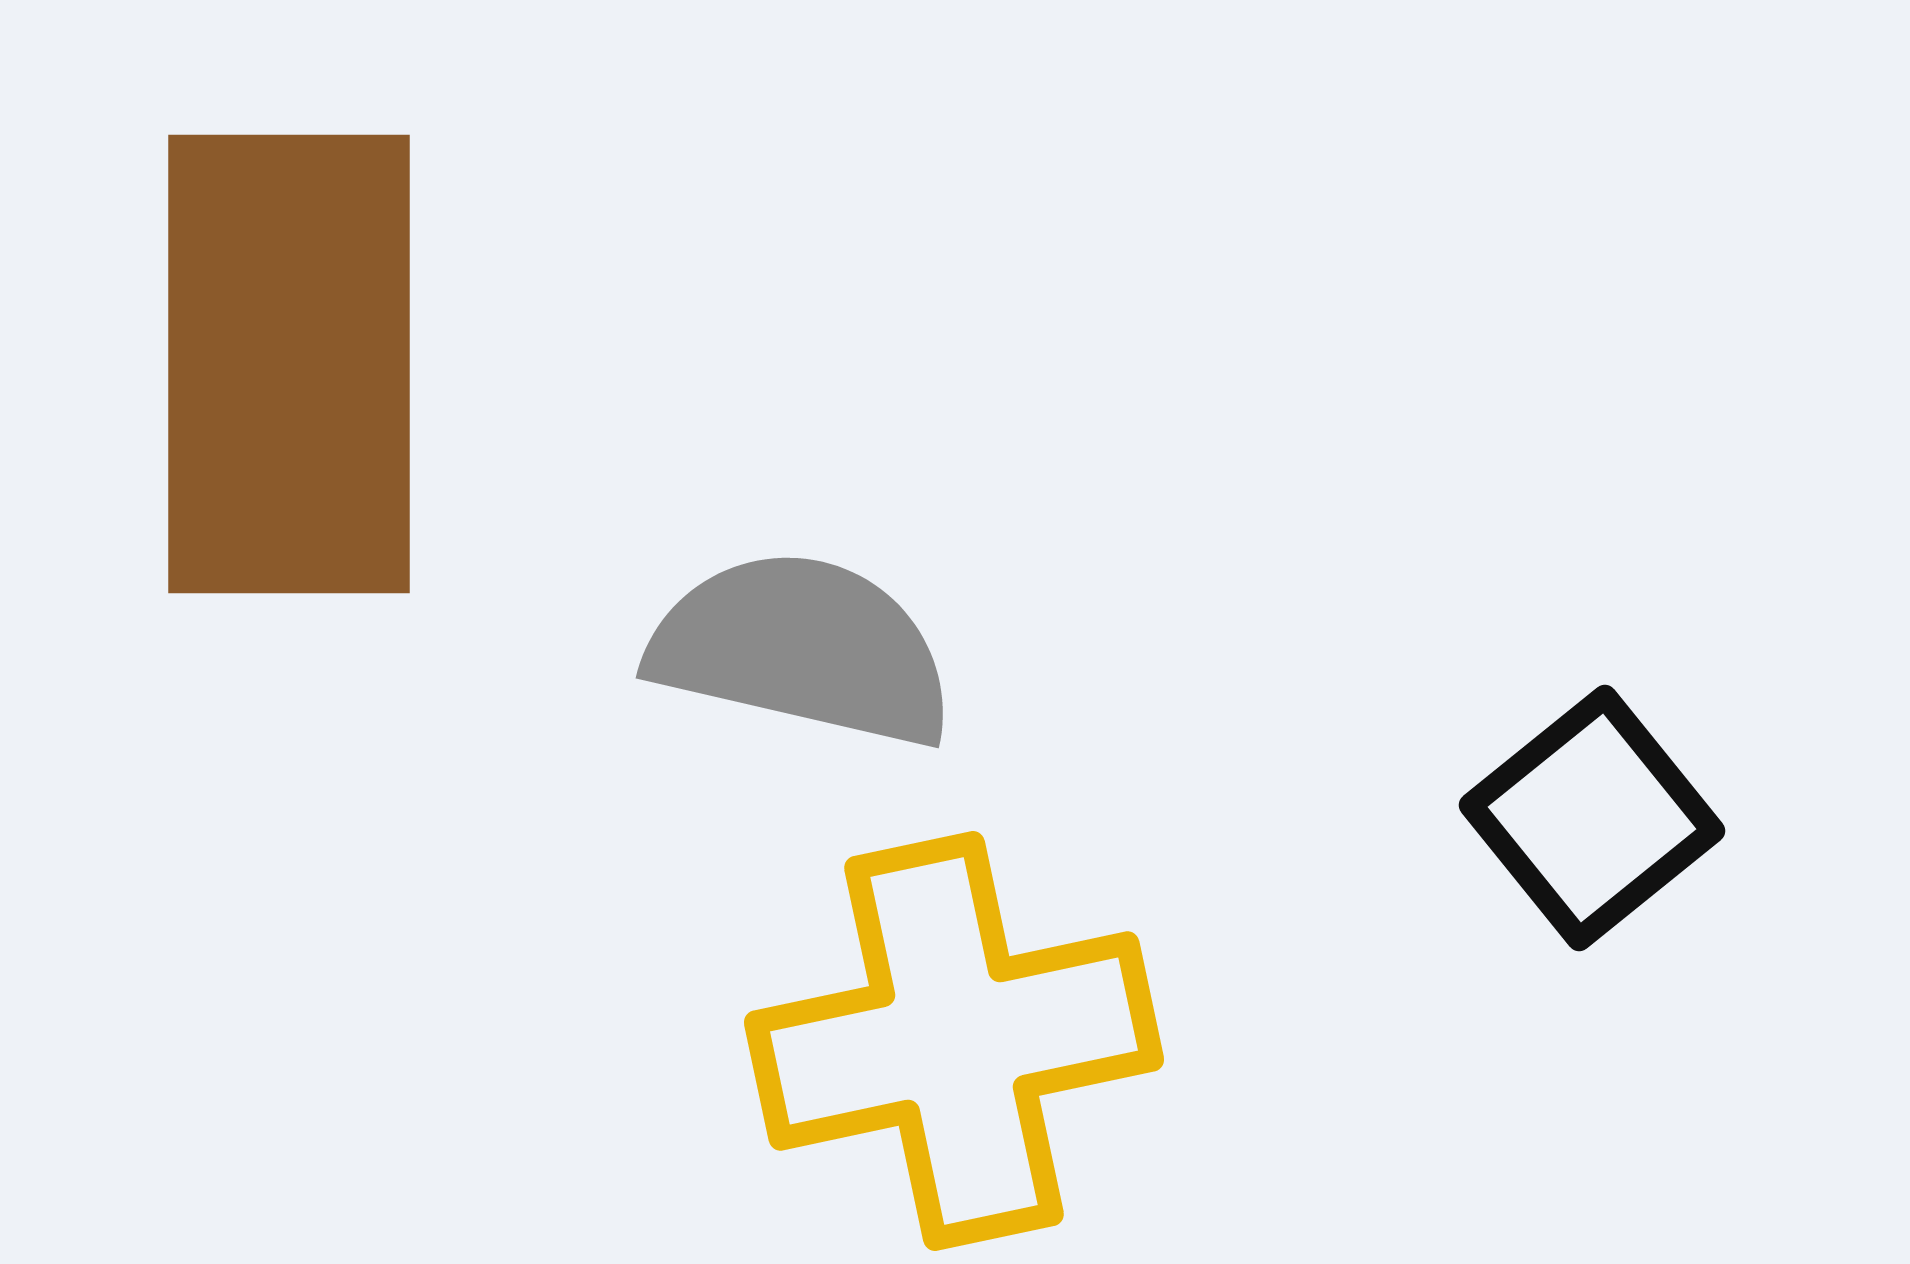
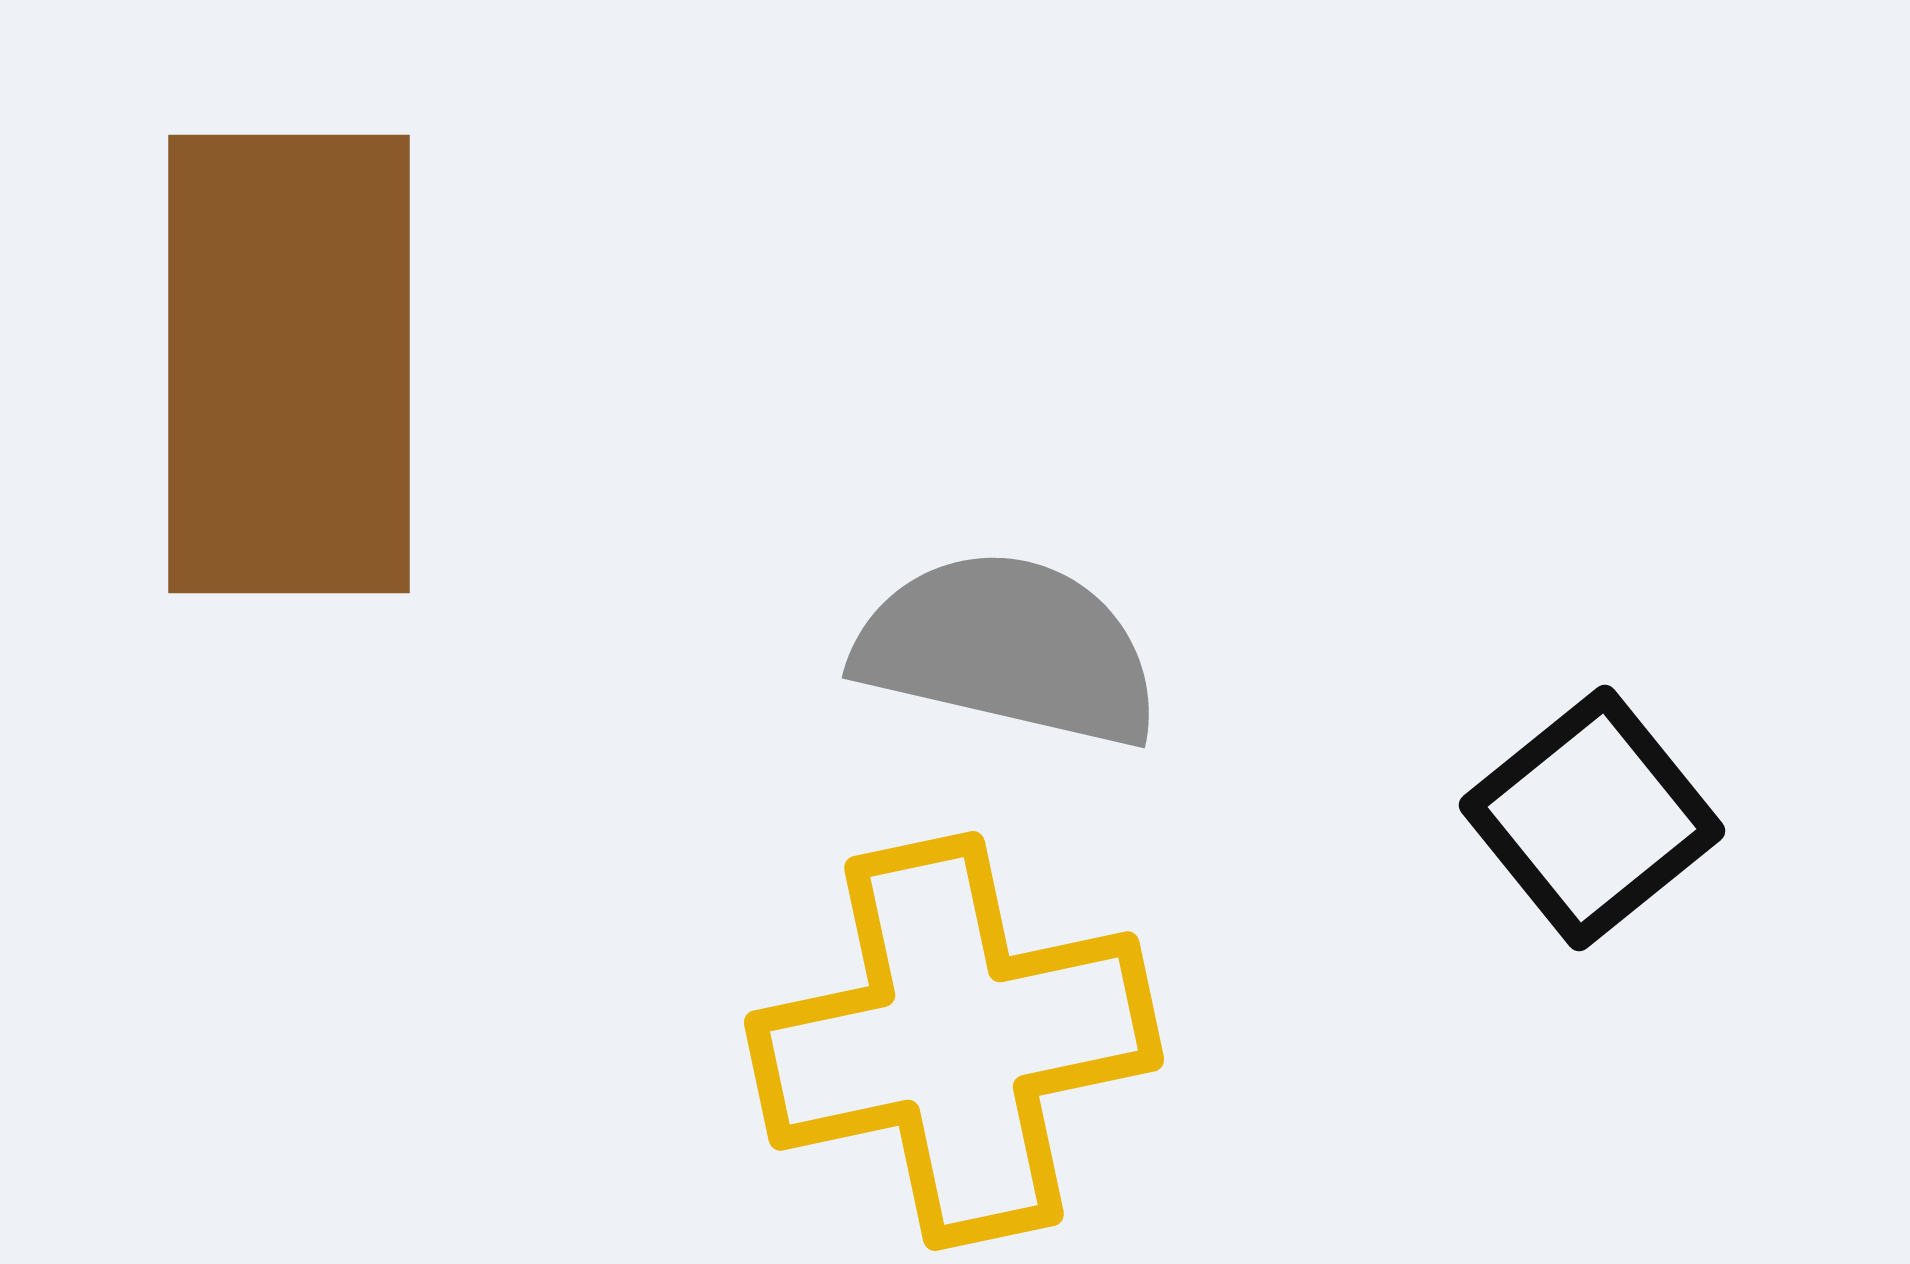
gray semicircle: moved 206 px right
